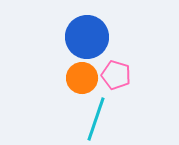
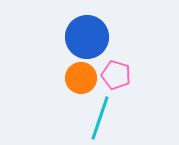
orange circle: moved 1 px left
cyan line: moved 4 px right, 1 px up
